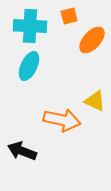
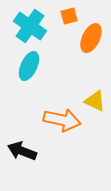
cyan cross: rotated 32 degrees clockwise
orange ellipse: moved 1 px left, 2 px up; rotated 16 degrees counterclockwise
